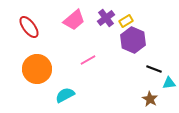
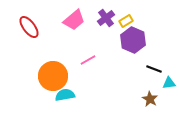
orange circle: moved 16 px right, 7 px down
cyan semicircle: rotated 18 degrees clockwise
